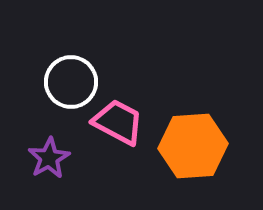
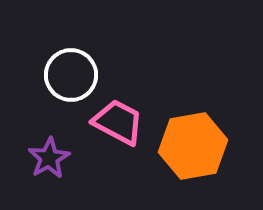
white circle: moved 7 px up
orange hexagon: rotated 6 degrees counterclockwise
